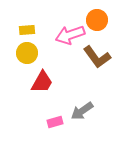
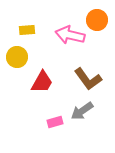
pink arrow: rotated 32 degrees clockwise
yellow circle: moved 10 px left, 4 px down
brown L-shape: moved 9 px left, 22 px down
